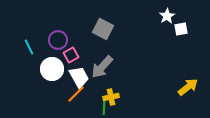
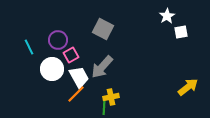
white square: moved 3 px down
